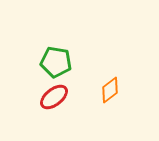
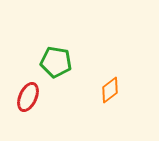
red ellipse: moved 26 px left; rotated 28 degrees counterclockwise
